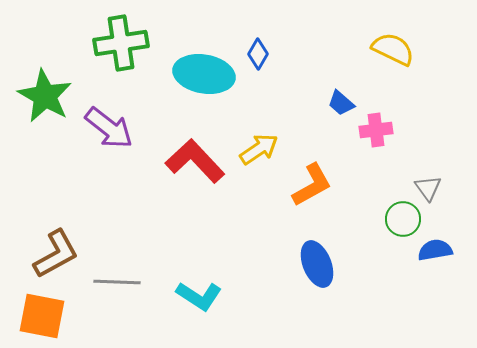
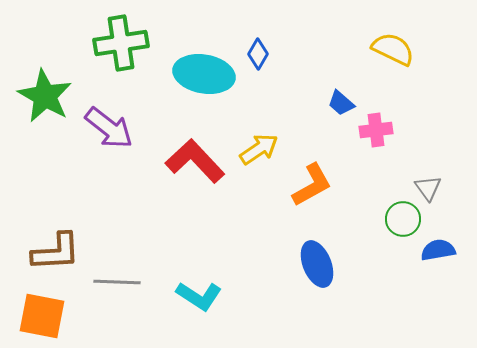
blue semicircle: moved 3 px right
brown L-shape: moved 2 px up; rotated 26 degrees clockwise
